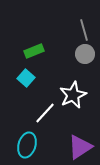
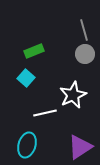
white line: rotated 35 degrees clockwise
